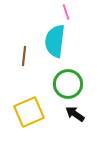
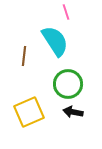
cyan semicircle: rotated 140 degrees clockwise
black arrow: moved 2 px left, 2 px up; rotated 24 degrees counterclockwise
